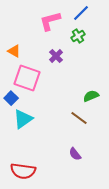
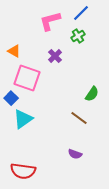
purple cross: moved 1 px left
green semicircle: moved 1 px right, 2 px up; rotated 147 degrees clockwise
purple semicircle: rotated 32 degrees counterclockwise
